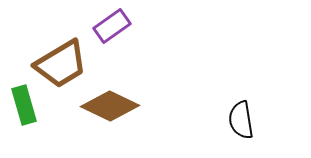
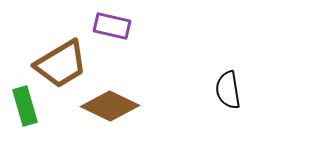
purple rectangle: rotated 48 degrees clockwise
green rectangle: moved 1 px right, 1 px down
black semicircle: moved 13 px left, 30 px up
